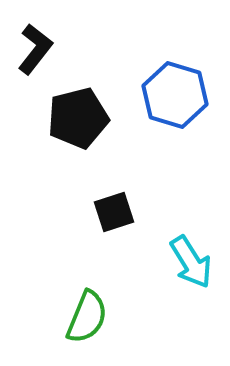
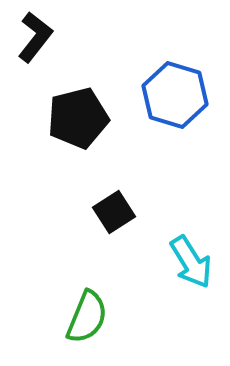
black L-shape: moved 12 px up
black square: rotated 15 degrees counterclockwise
